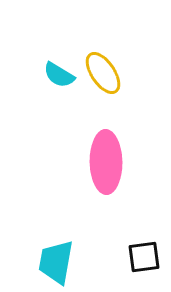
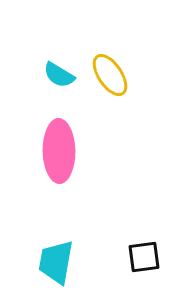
yellow ellipse: moved 7 px right, 2 px down
pink ellipse: moved 47 px left, 11 px up
